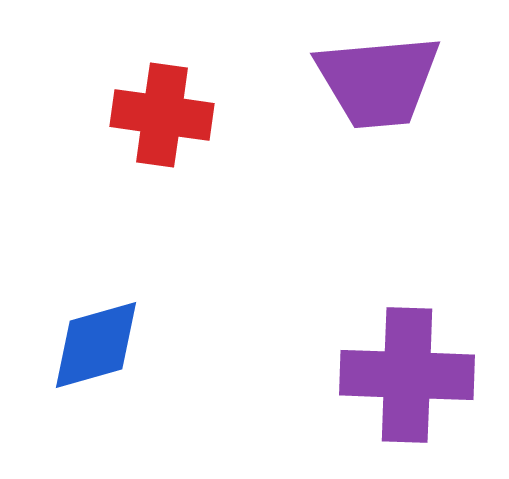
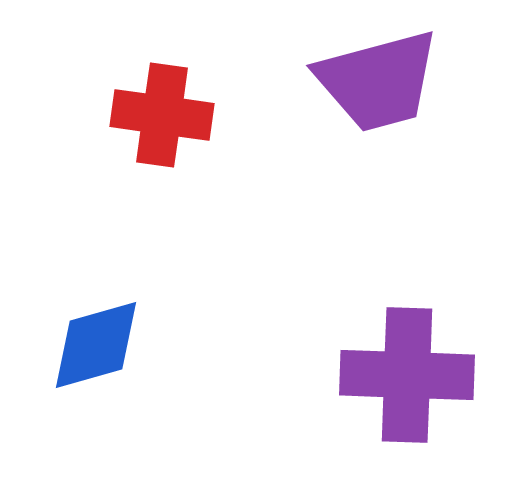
purple trapezoid: rotated 10 degrees counterclockwise
